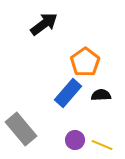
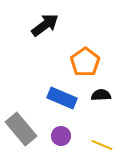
black arrow: moved 1 px right, 1 px down
blue rectangle: moved 6 px left, 5 px down; rotated 72 degrees clockwise
purple circle: moved 14 px left, 4 px up
